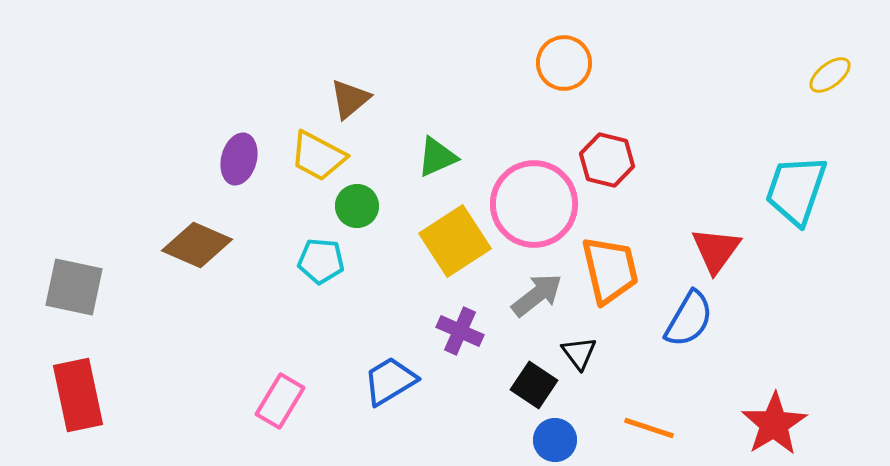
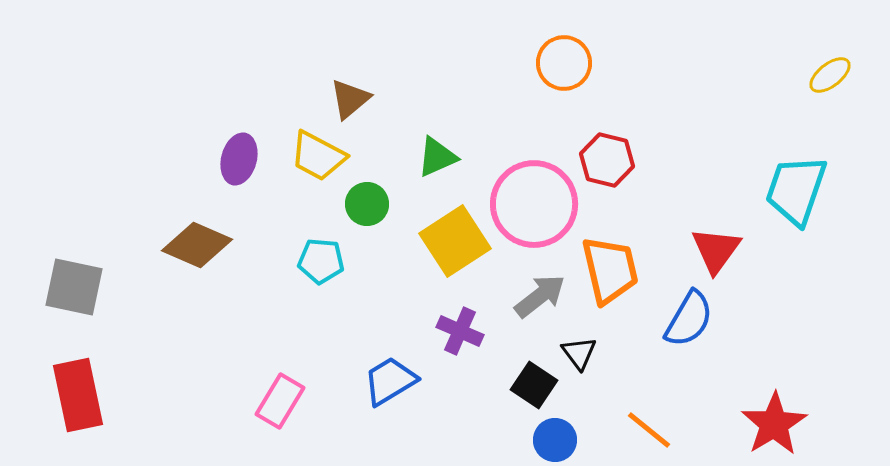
green circle: moved 10 px right, 2 px up
gray arrow: moved 3 px right, 1 px down
orange line: moved 2 px down; rotated 21 degrees clockwise
